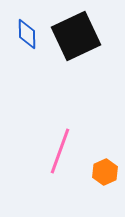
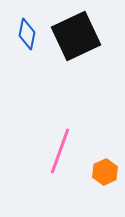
blue diamond: rotated 12 degrees clockwise
